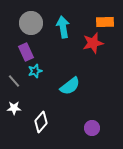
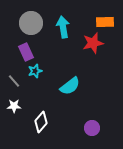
white star: moved 2 px up
